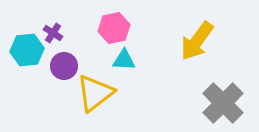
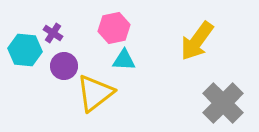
cyan hexagon: moved 2 px left; rotated 12 degrees clockwise
